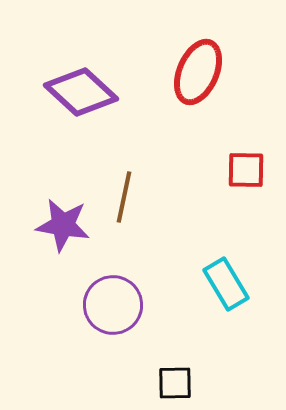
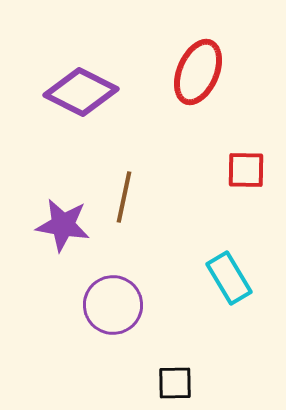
purple diamond: rotated 16 degrees counterclockwise
cyan rectangle: moved 3 px right, 6 px up
